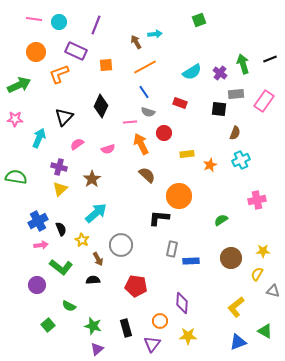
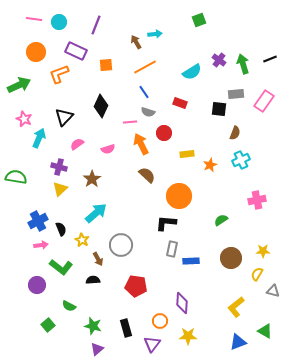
purple cross at (220, 73): moved 1 px left, 13 px up
pink star at (15, 119): moved 9 px right; rotated 21 degrees clockwise
black L-shape at (159, 218): moved 7 px right, 5 px down
